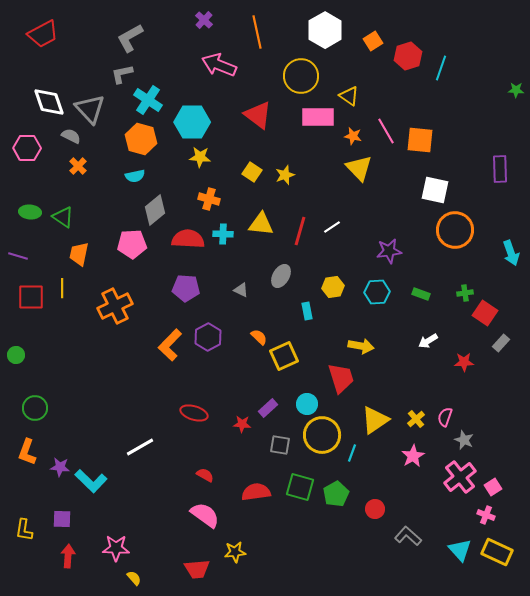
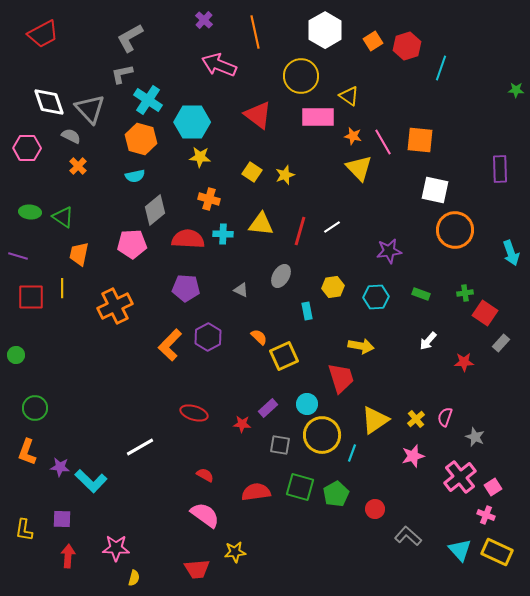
orange line at (257, 32): moved 2 px left
red hexagon at (408, 56): moved 1 px left, 10 px up
pink line at (386, 131): moved 3 px left, 11 px down
cyan hexagon at (377, 292): moved 1 px left, 5 px down
white arrow at (428, 341): rotated 18 degrees counterclockwise
gray star at (464, 440): moved 11 px right, 3 px up
pink star at (413, 456): rotated 15 degrees clockwise
yellow semicircle at (134, 578): rotated 56 degrees clockwise
